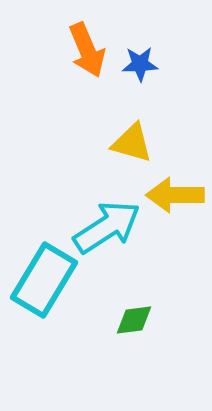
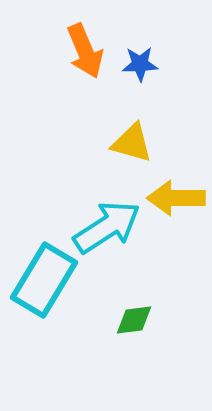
orange arrow: moved 2 px left, 1 px down
yellow arrow: moved 1 px right, 3 px down
